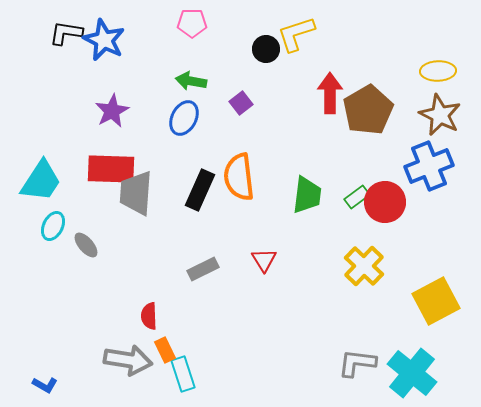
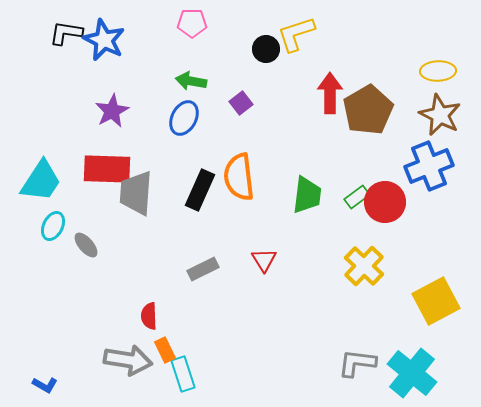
red rectangle: moved 4 px left
